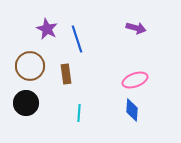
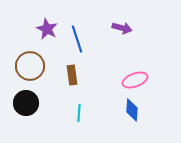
purple arrow: moved 14 px left
brown rectangle: moved 6 px right, 1 px down
